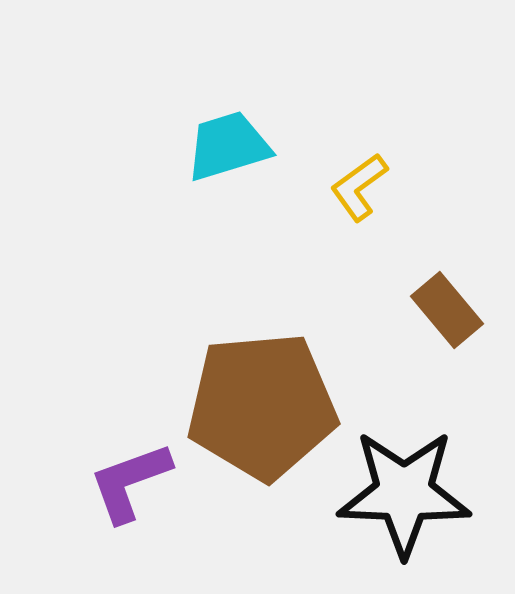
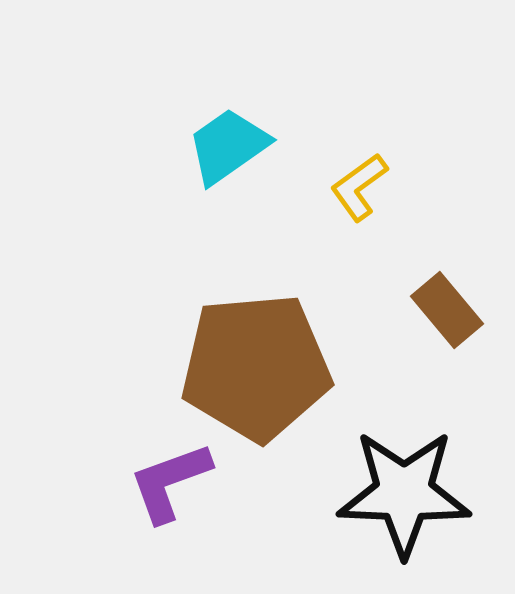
cyan trapezoid: rotated 18 degrees counterclockwise
brown pentagon: moved 6 px left, 39 px up
purple L-shape: moved 40 px right
